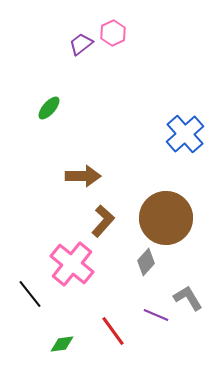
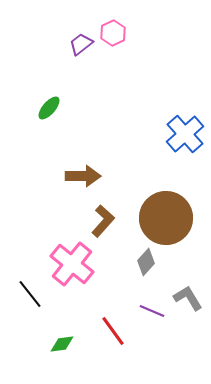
purple line: moved 4 px left, 4 px up
